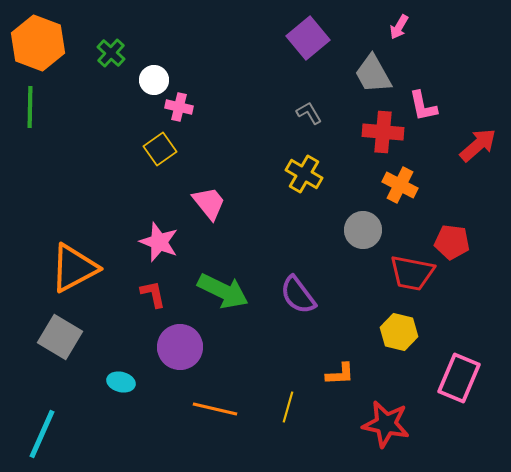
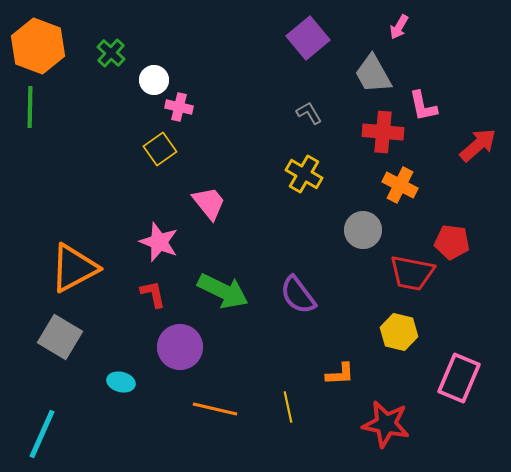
orange hexagon: moved 3 px down
yellow line: rotated 28 degrees counterclockwise
